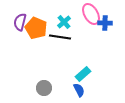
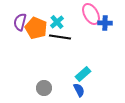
cyan cross: moved 7 px left
